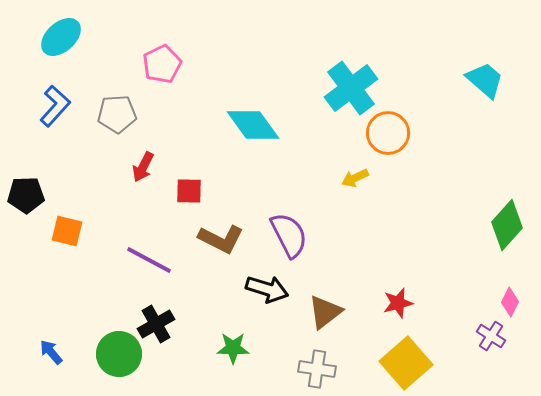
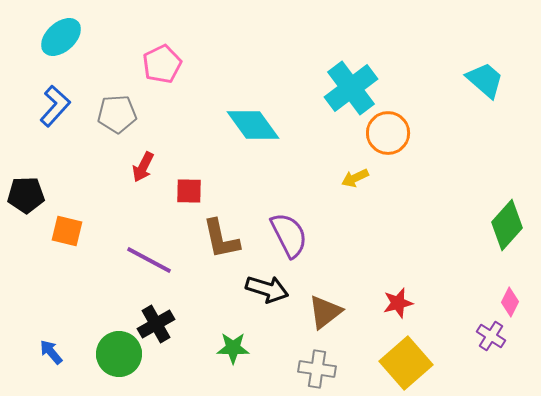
brown L-shape: rotated 51 degrees clockwise
